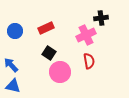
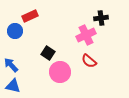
red rectangle: moved 16 px left, 12 px up
black square: moved 1 px left
red semicircle: rotated 140 degrees clockwise
